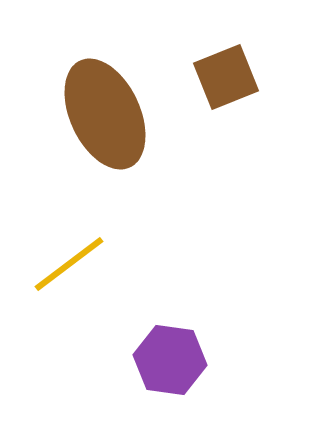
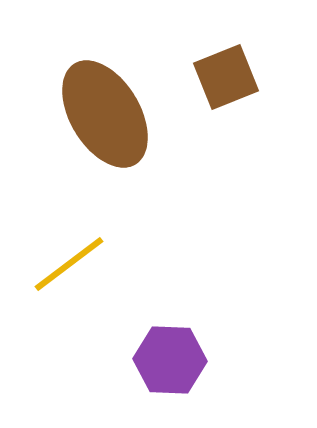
brown ellipse: rotated 6 degrees counterclockwise
purple hexagon: rotated 6 degrees counterclockwise
